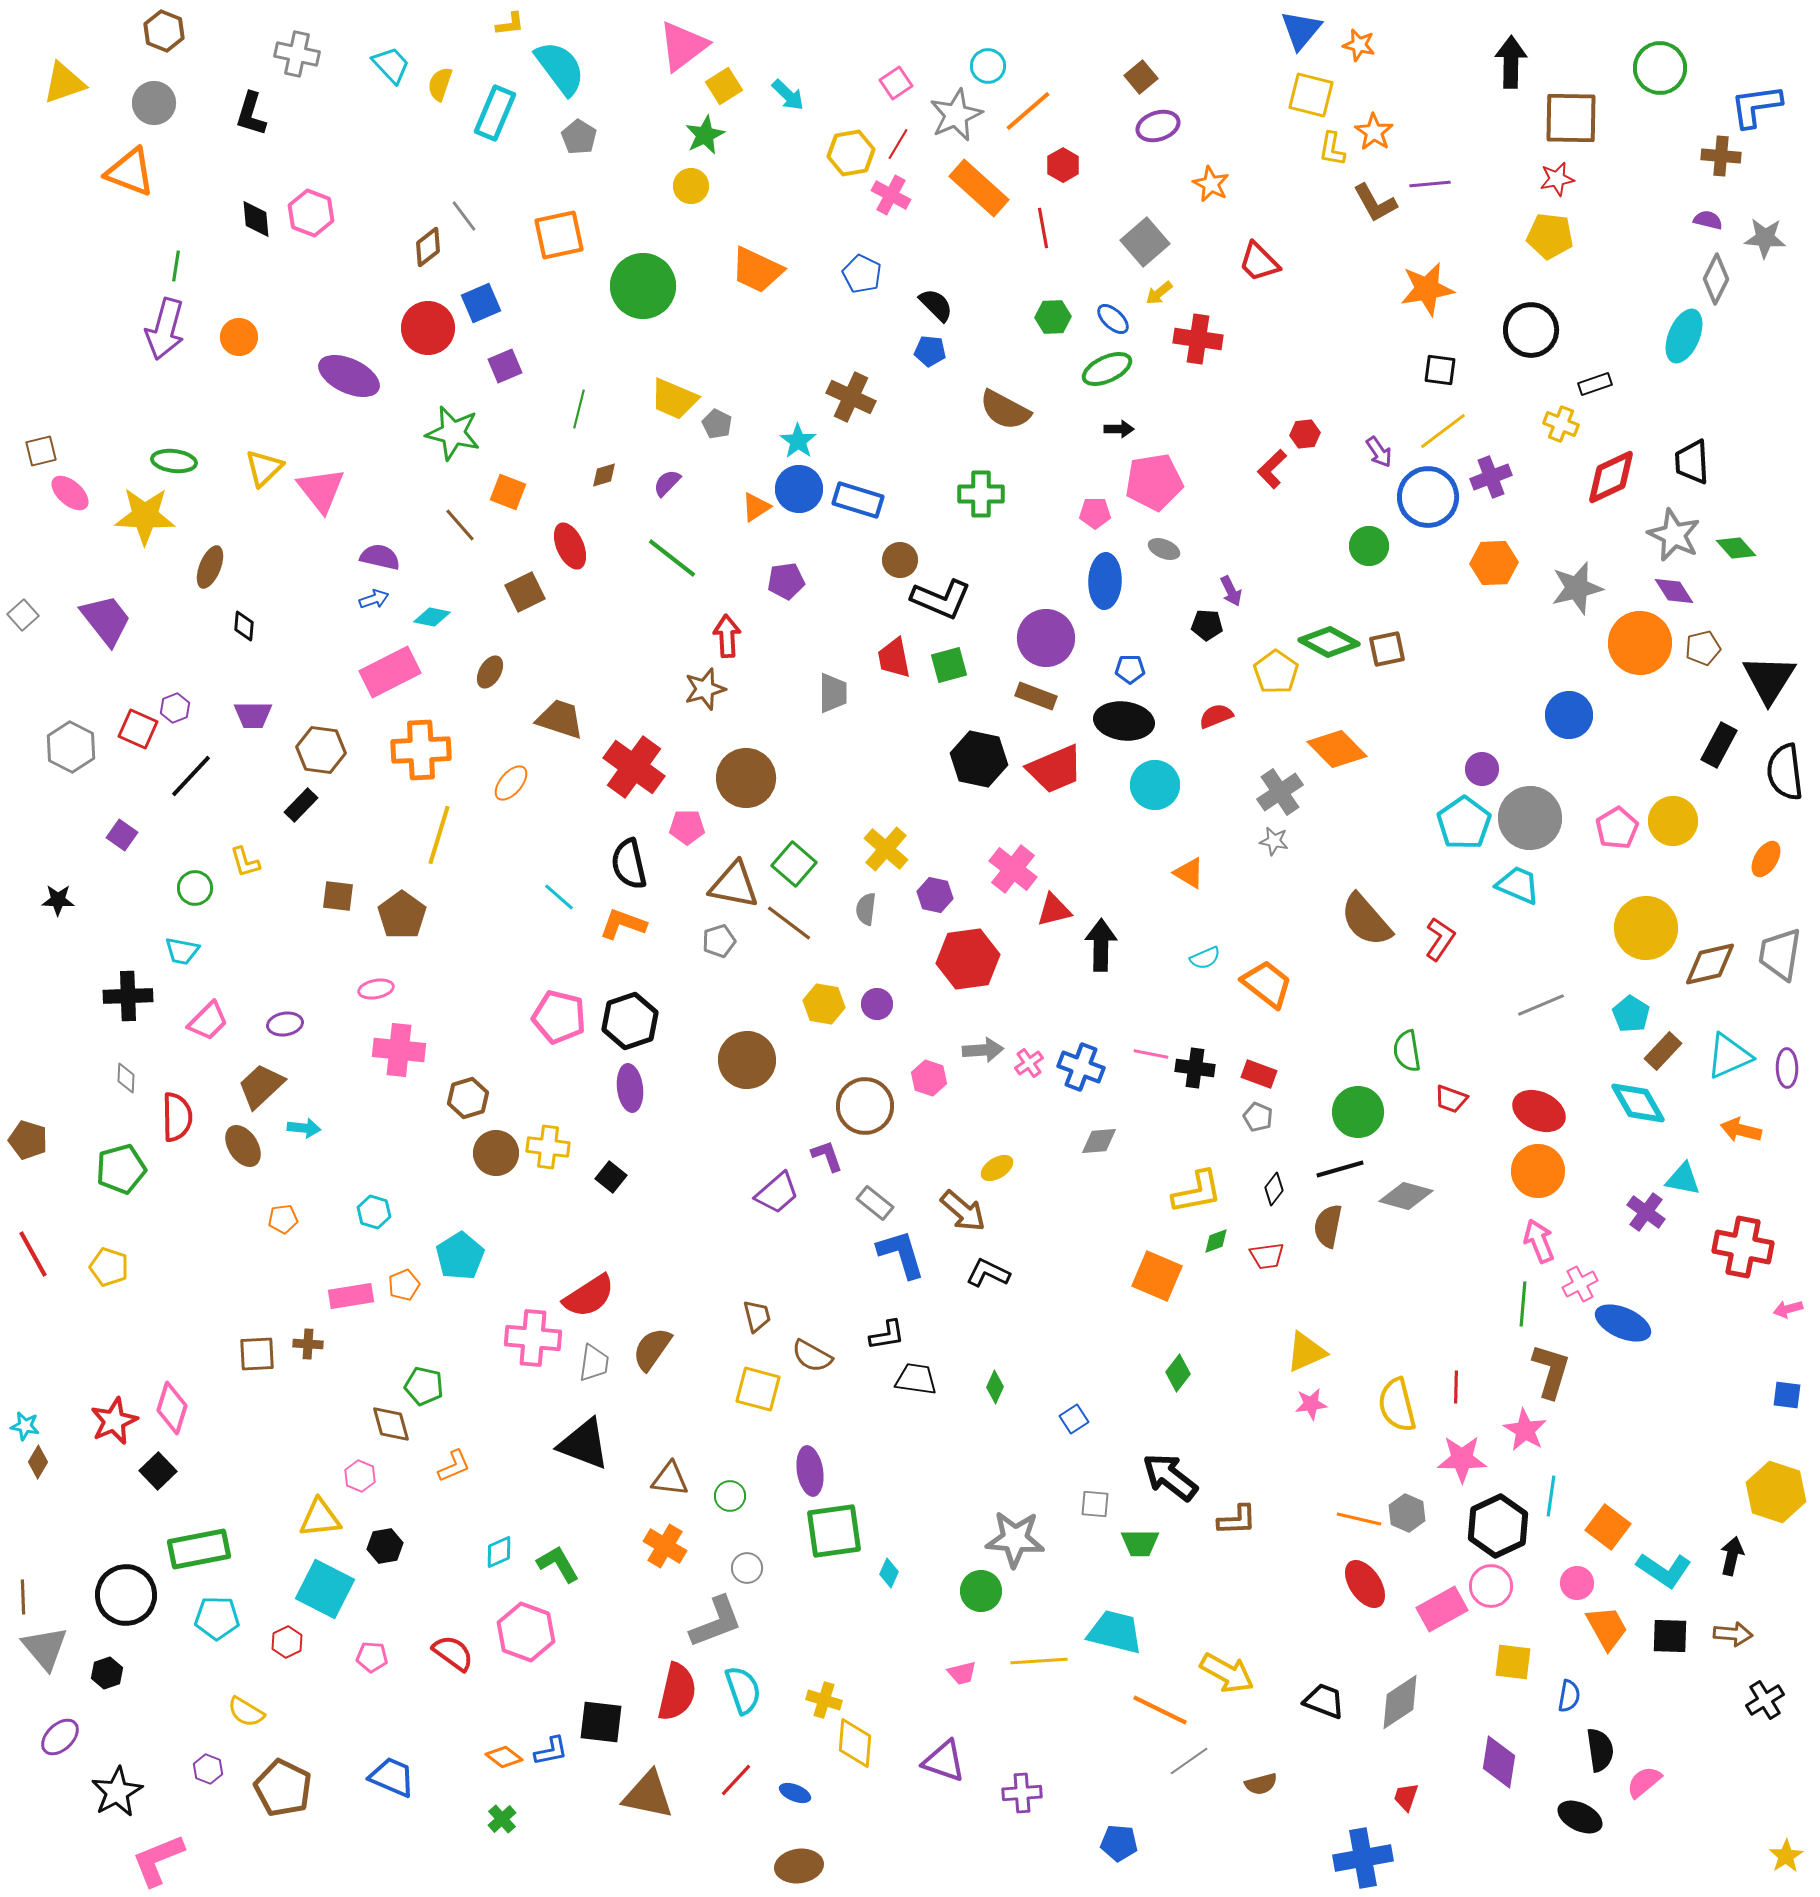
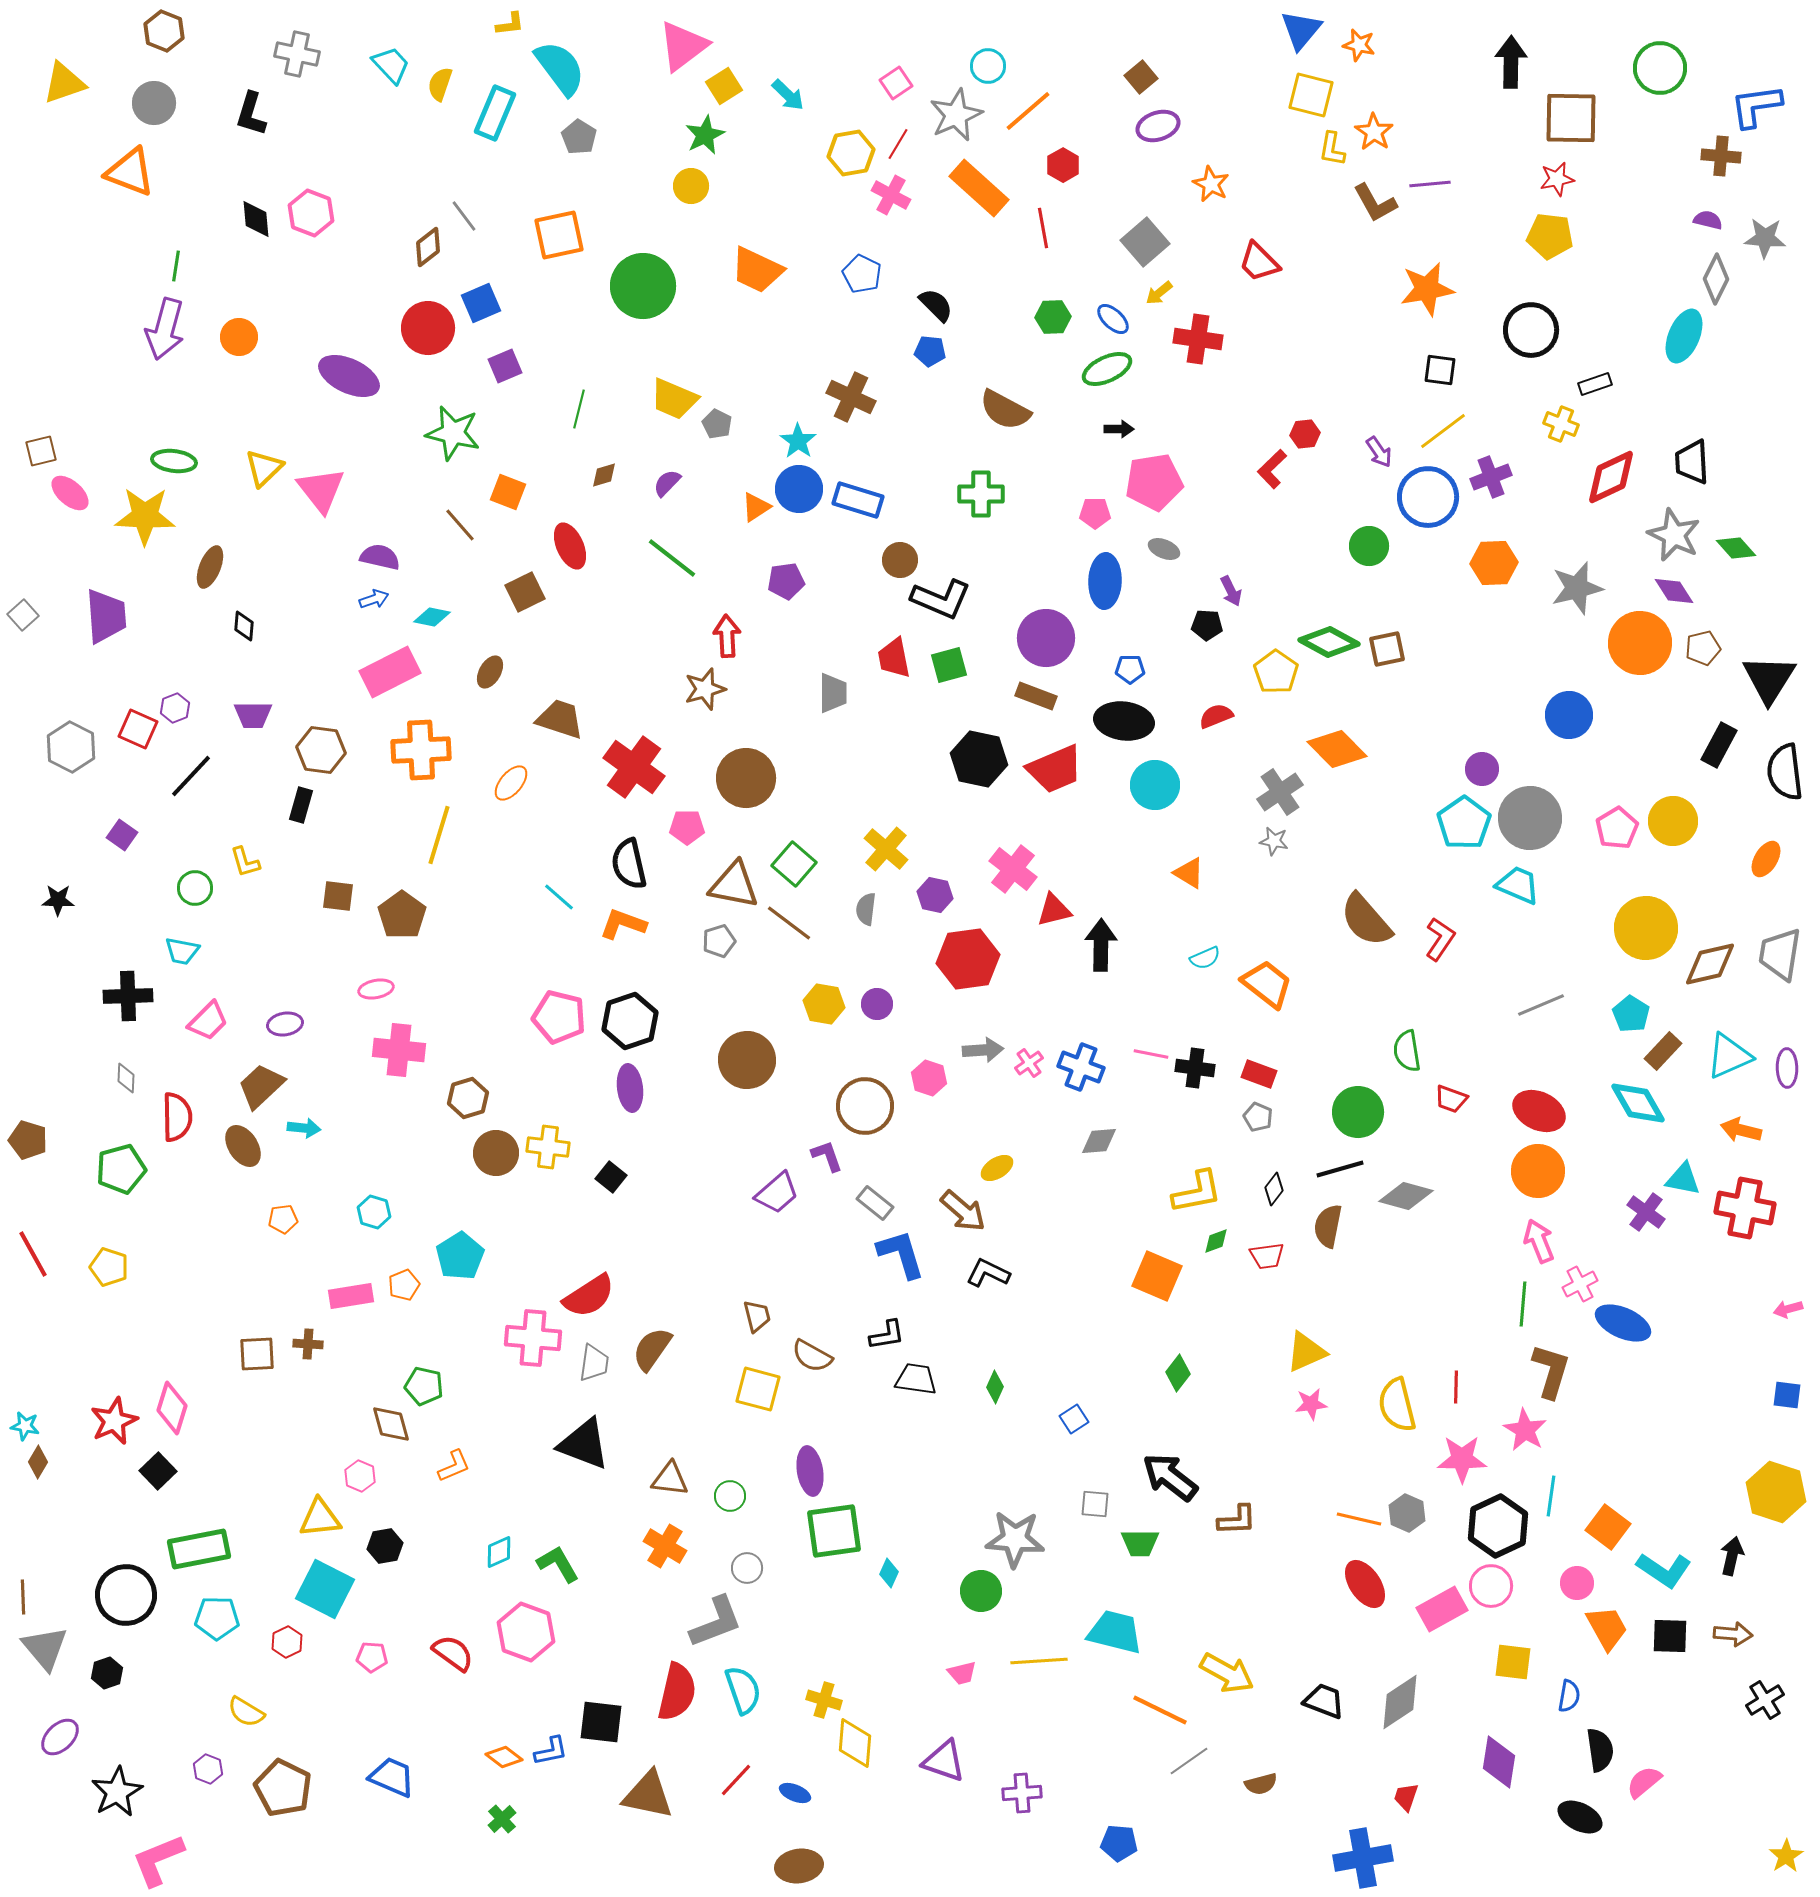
purple trapezoid at (106, 620): moved 4 px up; rotated 34 degrees clockwise
black rectangle at (301, 805): rotated 28 degrees counterclockwise
red cross at (1743, 1247): moved 2 px right, 39 px up
